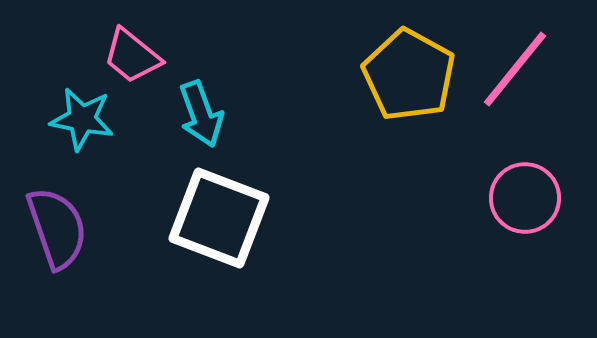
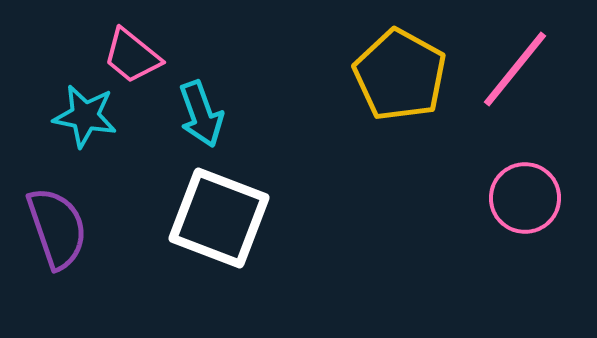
yellow pentagon: moved 9 px left
cyan star: moved 3 px right, 3 px up
